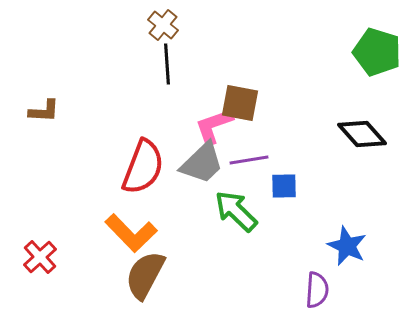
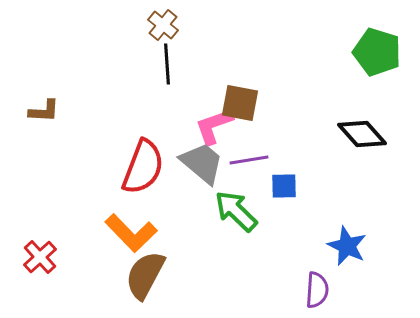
gray trapezoid: rotated 96 degrees counterclockwise
